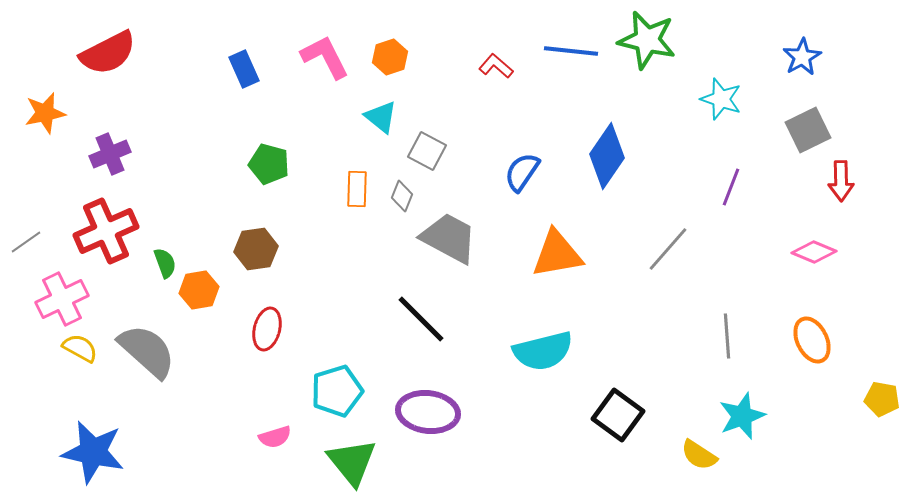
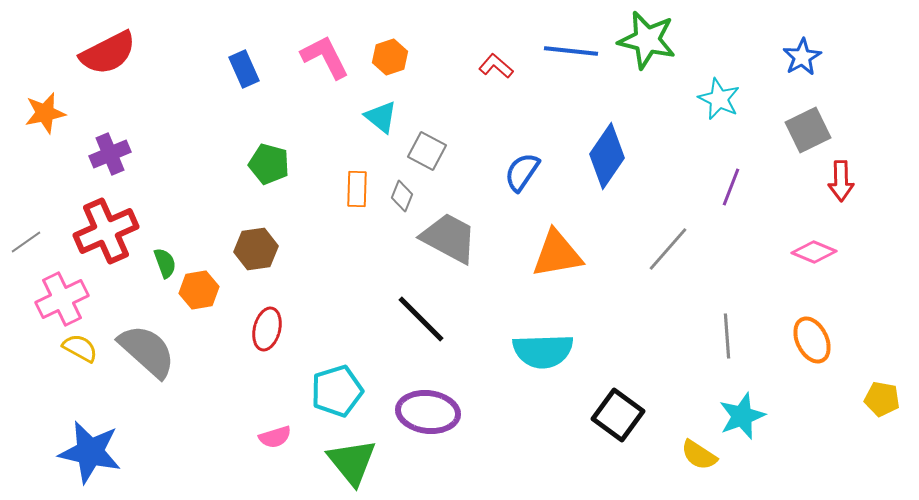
cyan star at (721, 99): moved 2 px left; rotated 6 degrees clockwise
cyan semicircle at (543, 351): rotated 12 degrees clockwise
blue star at (93, 452): moved 3 px left
